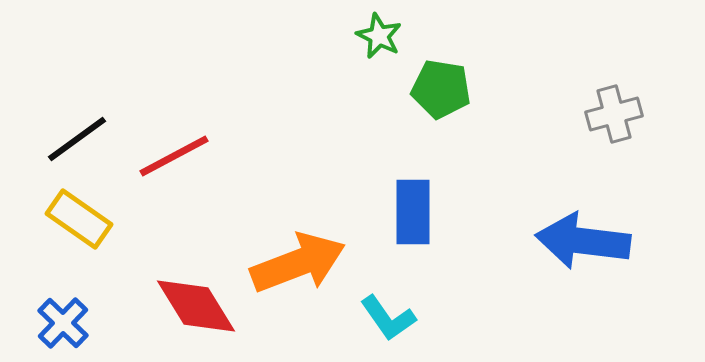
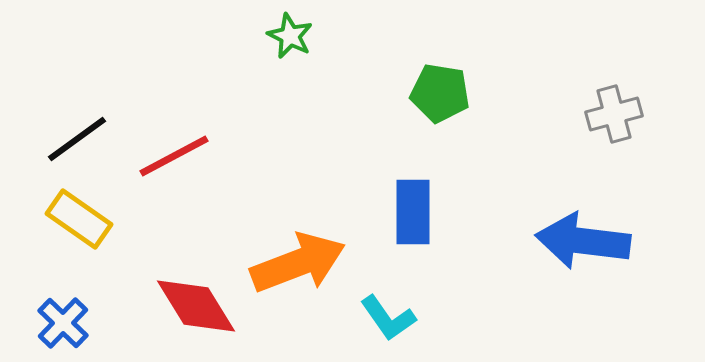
green star: moved 89 px left
green pentagon: moved 1 px left, 4 px down
